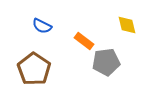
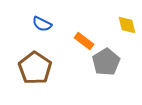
blue semicircle: moved 2 px up
gray pentagon: rotated 24 degrees counterclockwise
brown pentagon: moved 1 px right, 1 px up
